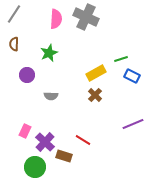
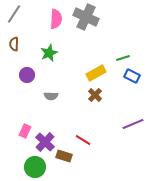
green line: moved 2 px right, 1 px up
